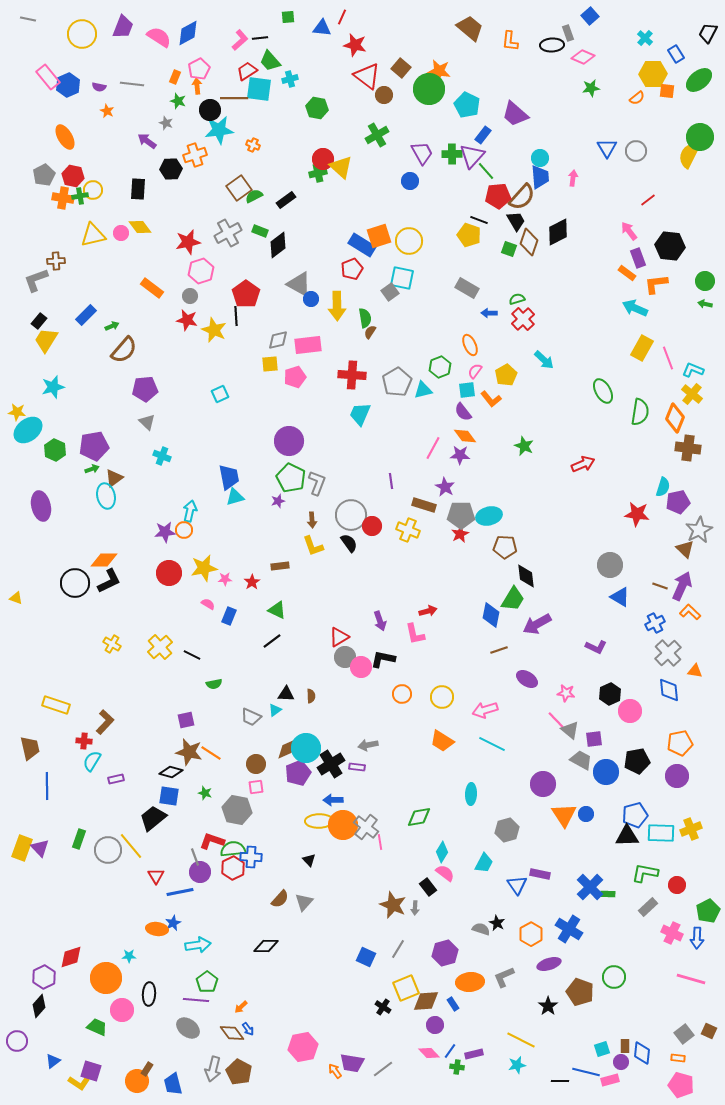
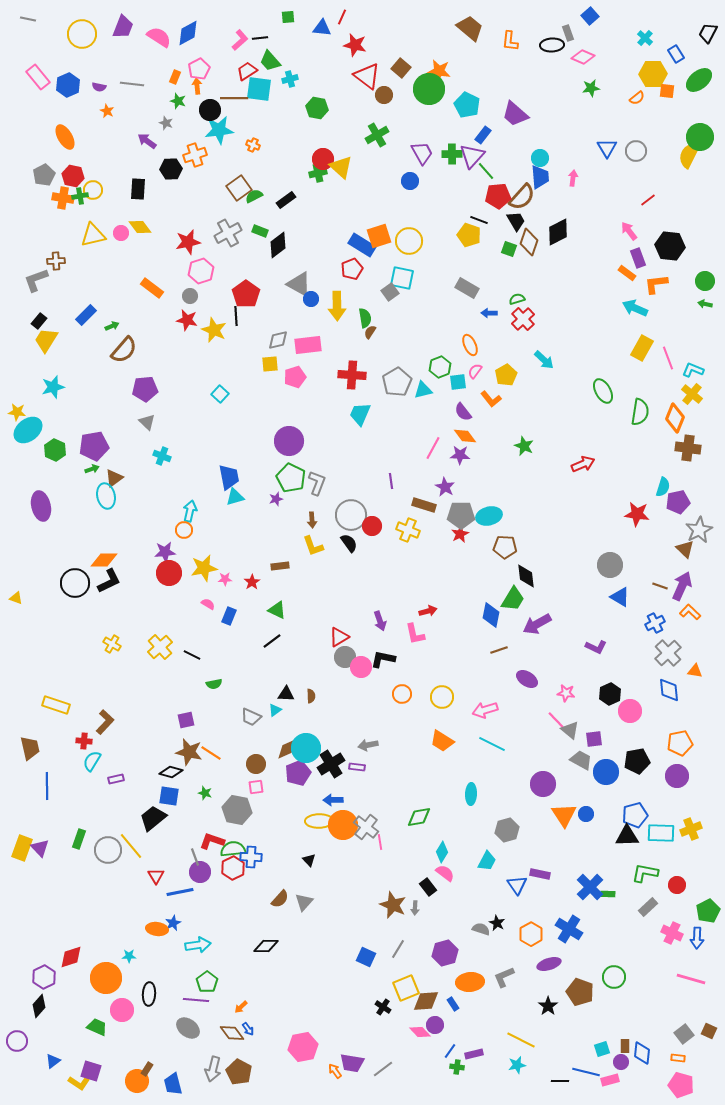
pink rectangle at (48, 77): moved 10 px left
cyan square at (467, 390): moved 9 px left, 8 px up
cyan square at (220, 394): rotated 24 degrees counterclockwise
purple star at (278, 501): moved 2 px left, 2 px up
purple star at (165, 532): moved 20 px down
cyan trapezoid at (484, 863): moved 3 px right, 2 px up
pink diamond at (429, 1053): moved 9 px left, 21 px up
